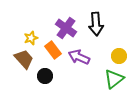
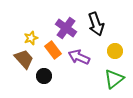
black arrow: rotated 15 degrees counterclockwise
yellow circle: moved 4 px left, 5 px up
black circle: moved 1 px left
